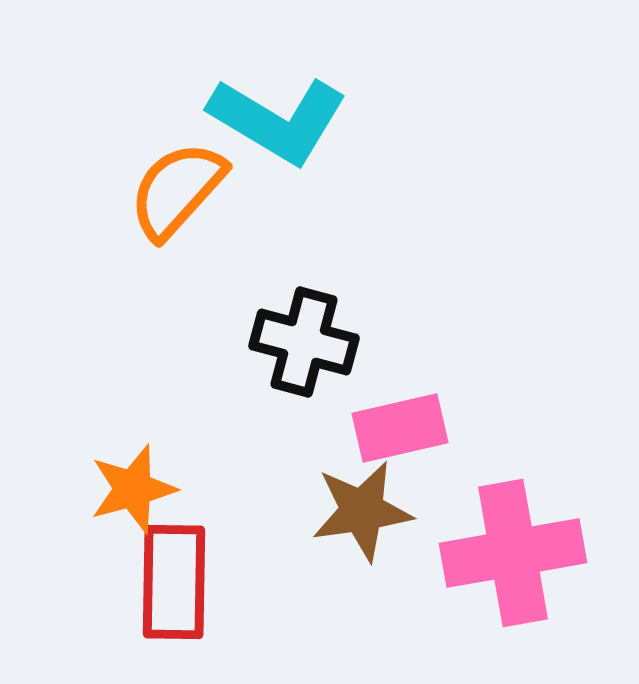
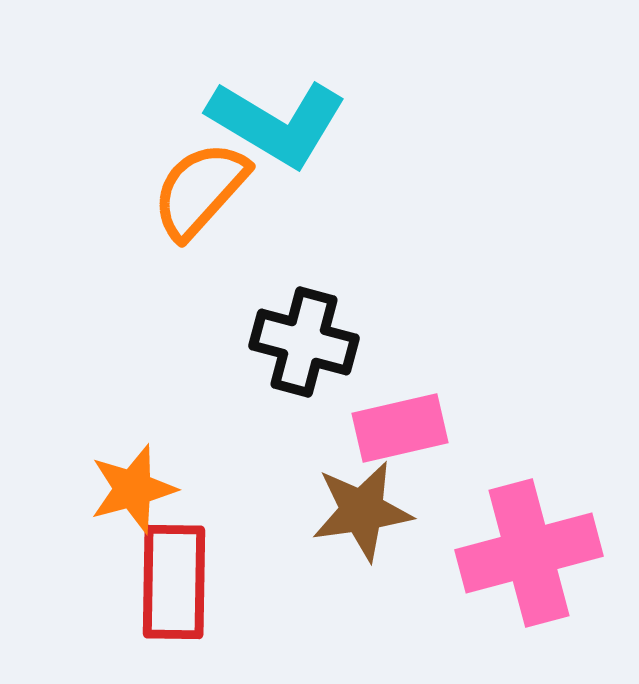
cyan L-shape: moved 1 px left, 3 px down
orange semicircle: moved 23 px right
pink cross: moved 16 px right; rotated 5 degrees counterclockwise
